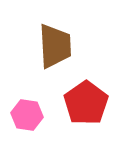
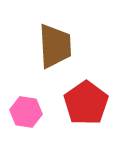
pink hexagon: moved 1 px left, 3 px up
